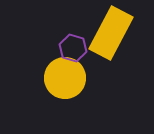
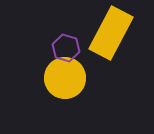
purple hexagon: moved 7 px left
